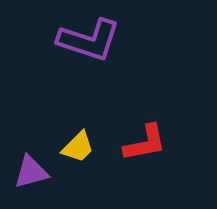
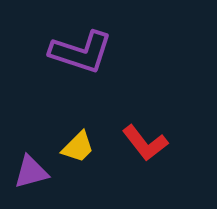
purple L-shape: moved 8 px left, 12 px down
red L-shape: rotated 63 degrees clockwise
